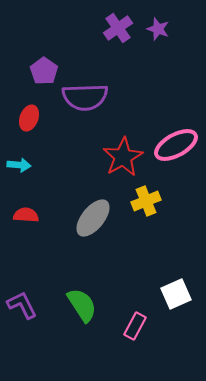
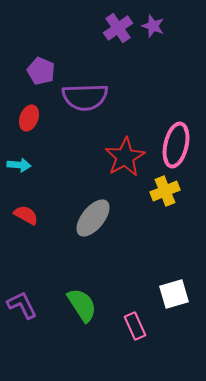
purple star: moved 5 px left, 3 px up
purple pentagon: moved 3 px left; rotated 12 degrees counterclockwise
pink ellipse: rotated 48 degrees counterclockwise
red star: moved 2 px right
yellow cross: moved 19 px right, 10 px up
red semicircle: rotated 25 degrees clockwise
white square: moved 2 px left; rotated 8 degrees clockwise
pink rectangle: rotated 52 degrees counterclockwise
